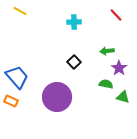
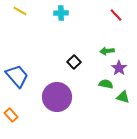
cyan cross: moved 13 px left, 9 px up
blue trapezoid: moved 1 px up
orange rectangle: moved 14 px down; rotated 24 degrees clockwise
